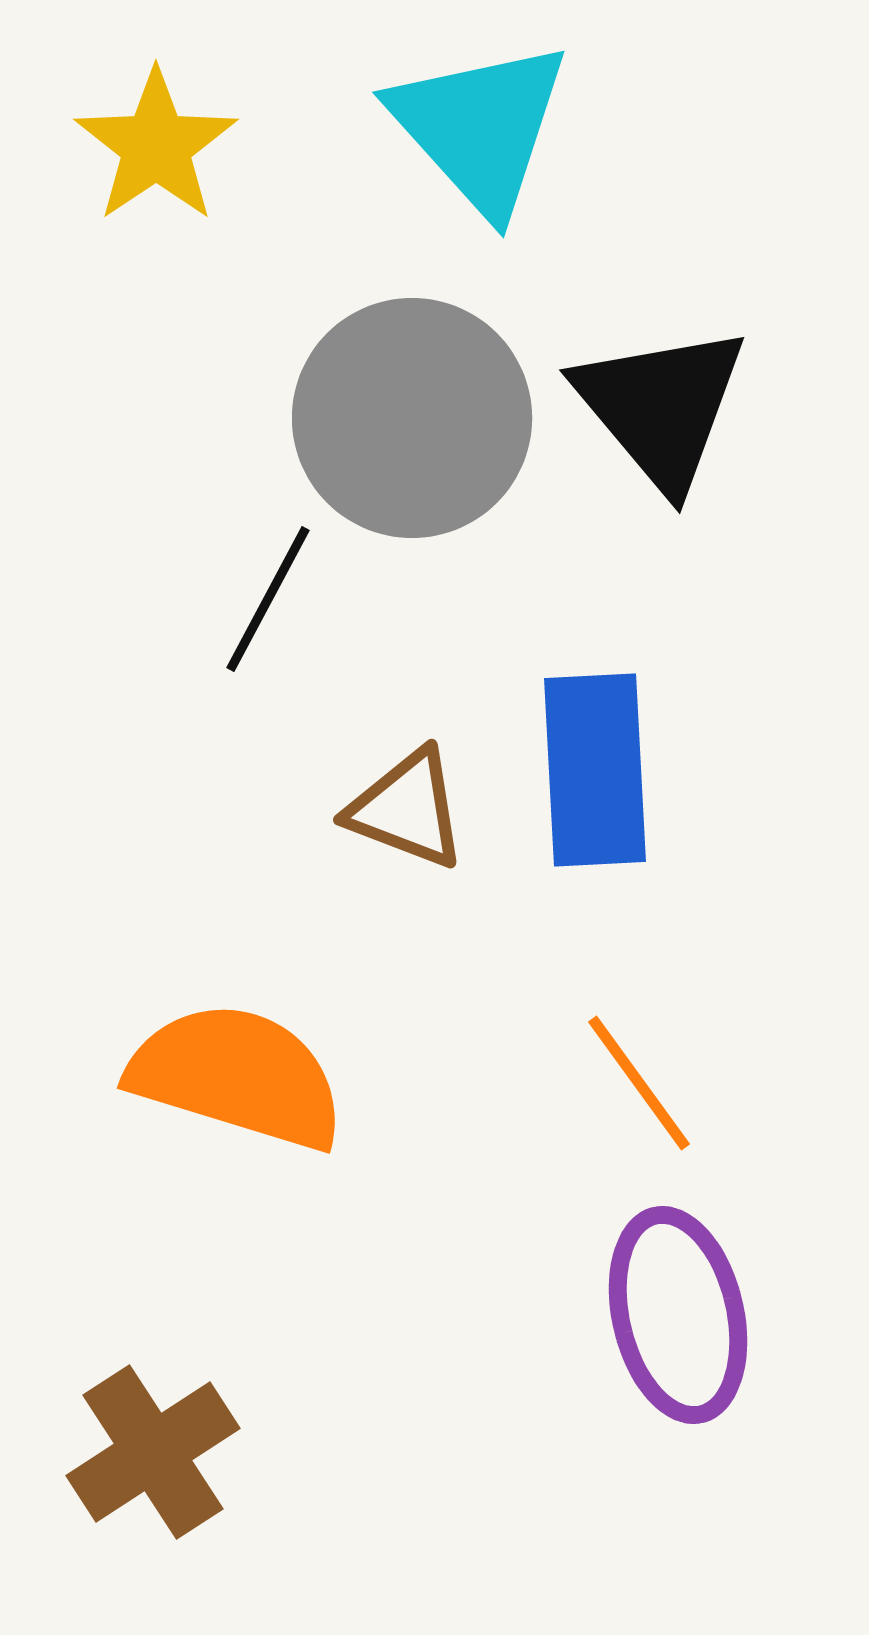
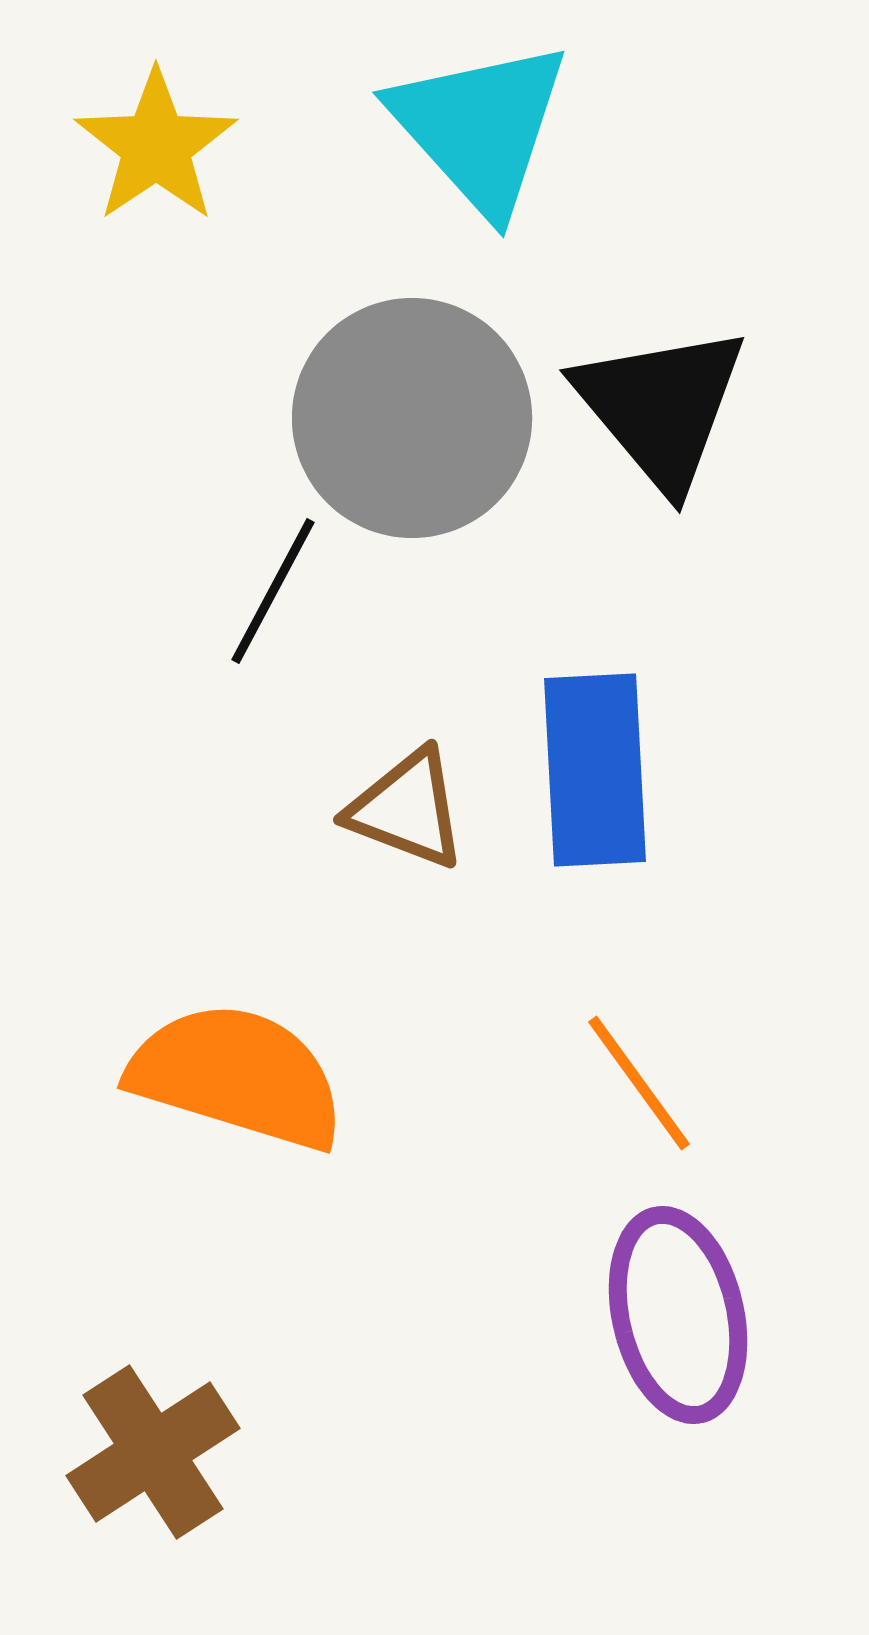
black line: moved 5 px right, 8 px up
